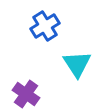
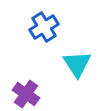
blue cross: moved 1 px left, 1 px down
